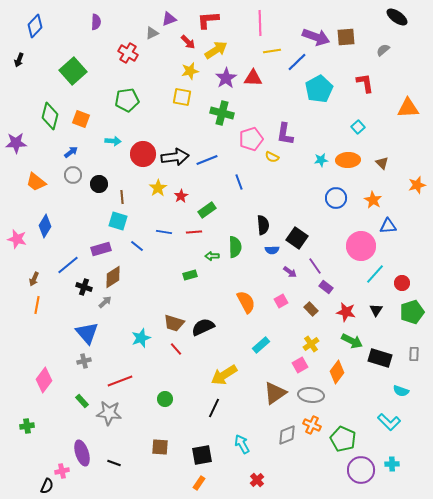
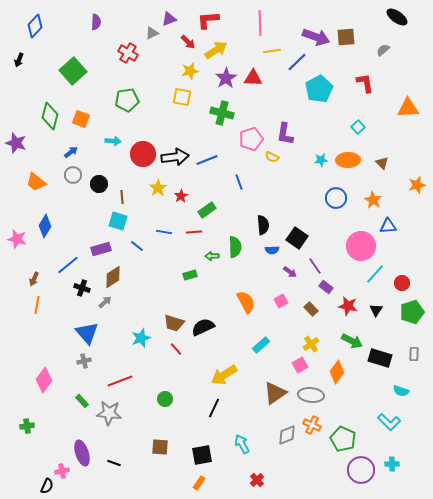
purple star at (16, 143): rotated 20 degrees clockwise
black cross at (84, 287): moved 2 px left, 1 px down
red star at (346, 312): moved 2 px right, 6 px up
